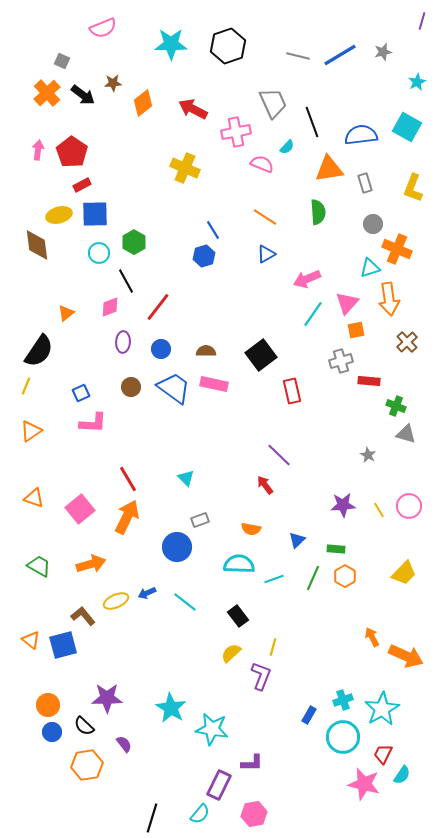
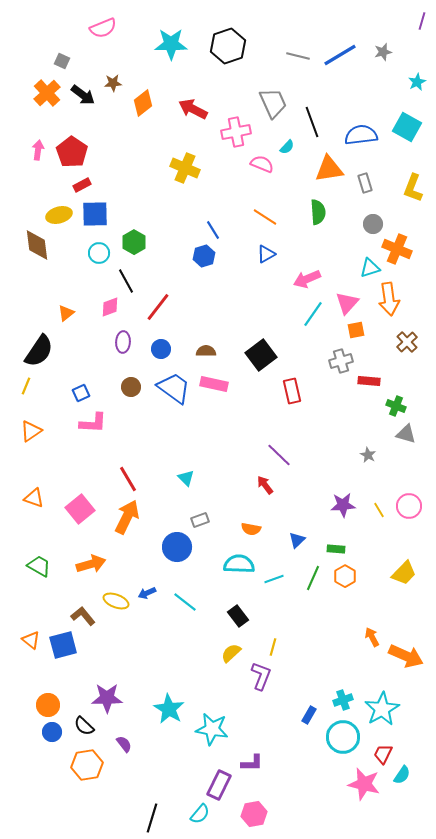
yellow ellipse at (116, 601): rotated 45 degrees clockwise
cyan star at (171, 708): moved 2 px left, 1 px down
